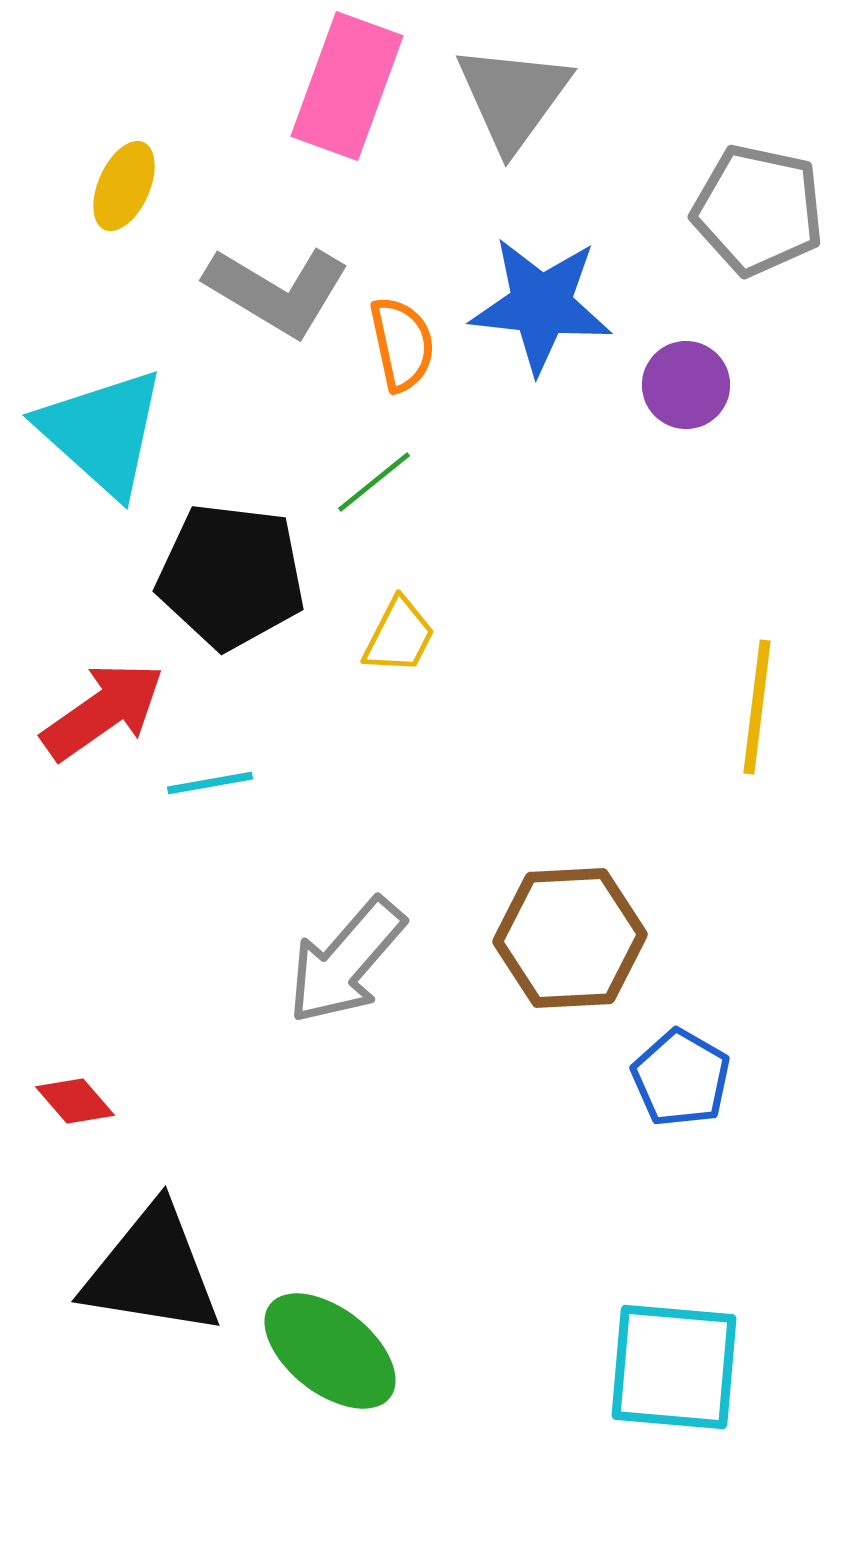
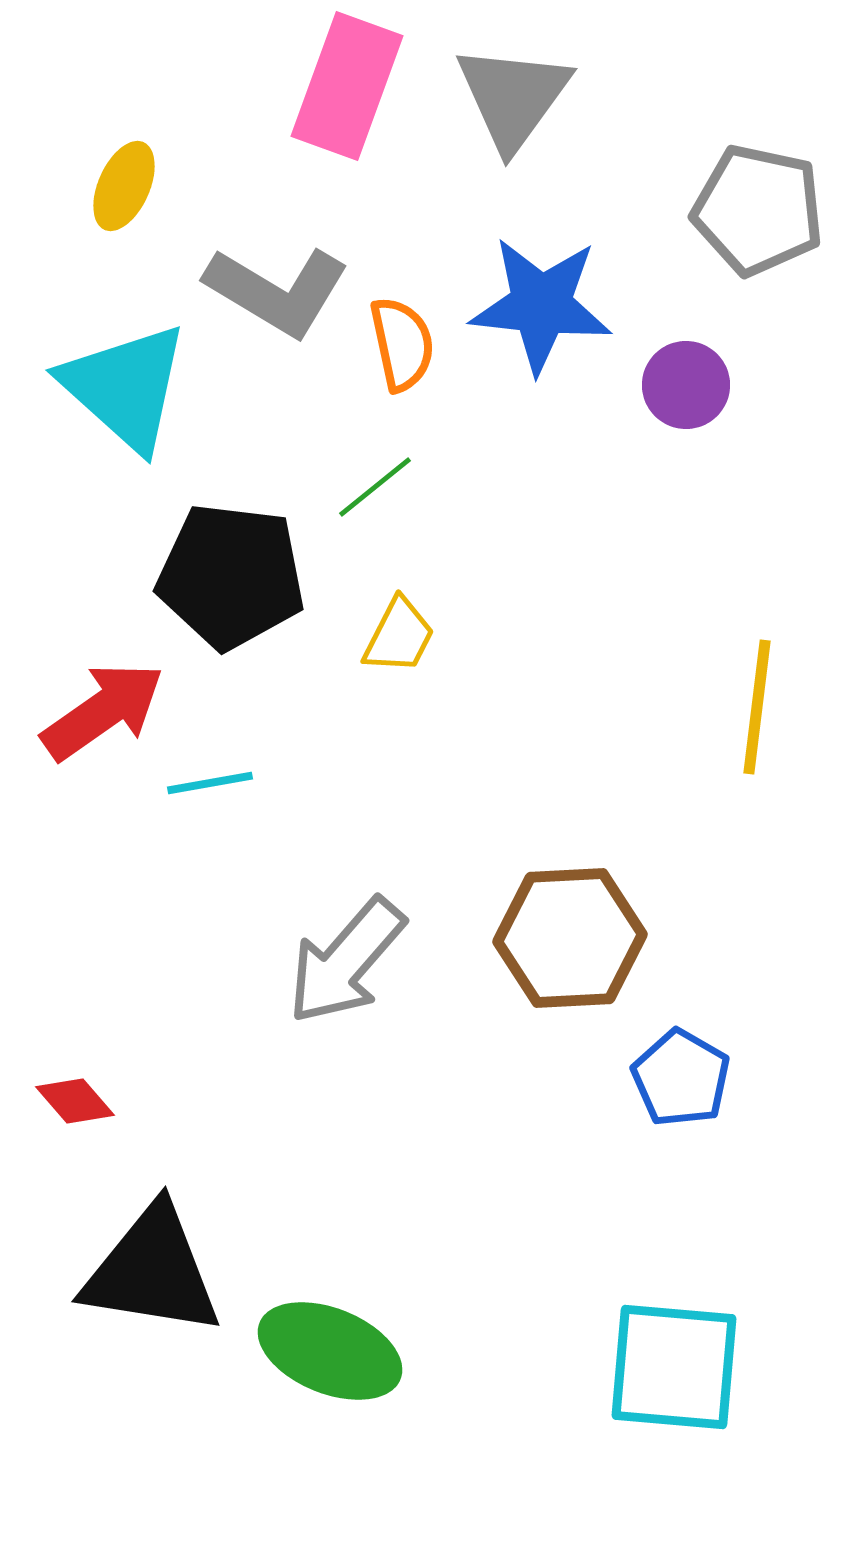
cyan triangle: moved 23 px right, 45 px up
green line: moved 1 px right, 5 px down
green ellipse: rotated 16 degrees counterclockwise
